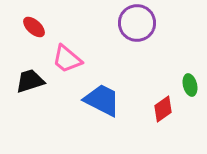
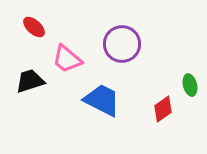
purple circle: moved 15 px left, 21 px down
